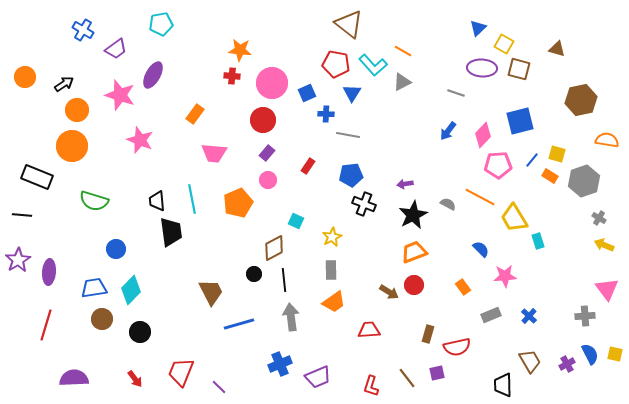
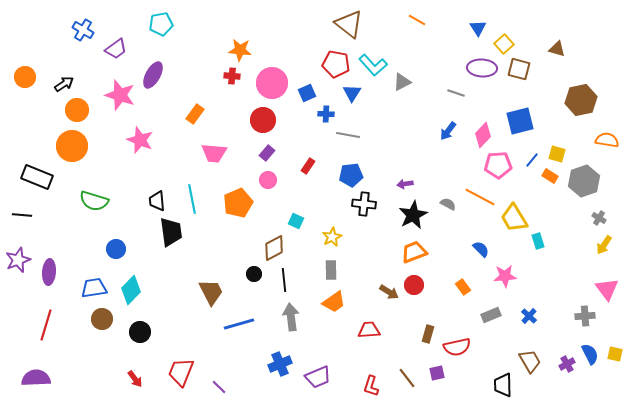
blue triangle at (478, 28): rotated 18 degrees counterclockwise
yellow square at (504, 44): rotated 18 degrees clockwise
orange line at (403, 51): moved 14 px right, 31 px up
black cross at (364, 204): rotated 15 degrees counterclockwise
yellow arrow at (604, 245): rotated 78 degrees counterclockwise
purple star at (18, 260): rotated 10 degrees clockwise
purple semicircle at (74, 378): moved 38 px left
